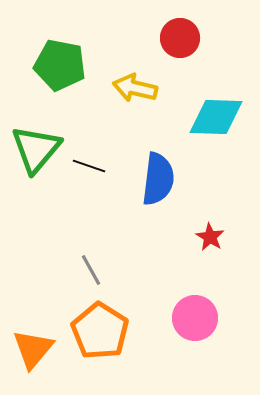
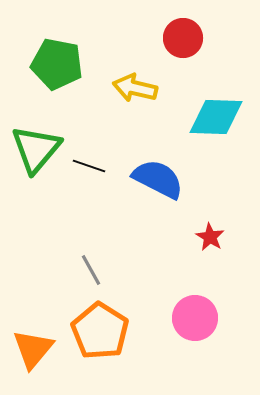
red circle: moved 3 px right
green pentagon: moved 3 px left, 1 px up
blue semicircle: rotated 70 degrees counterclockwise
